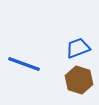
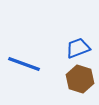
brown hexagon: moved 1 px right, 1 px up
